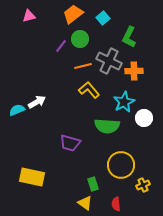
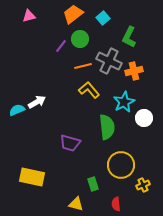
orange cross: rotated 12 degrees counterclockwise
green semicircle: moved 1 px down; rotated 100 degrees counterclockwise
yellow triangle: moved 9 px left, 1 px down; rotated 21 degrees counterclockwise
